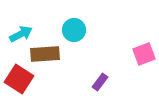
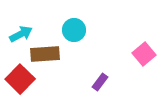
pink square: rotated 20 degrees counterclockwise
red square: moved 1 px right; rotated 12 degrees clockwise
